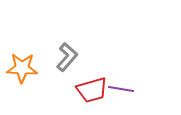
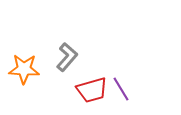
orange star: moved 2 px right, 1 px down
purple line: rotated 50 degrees clockwise
